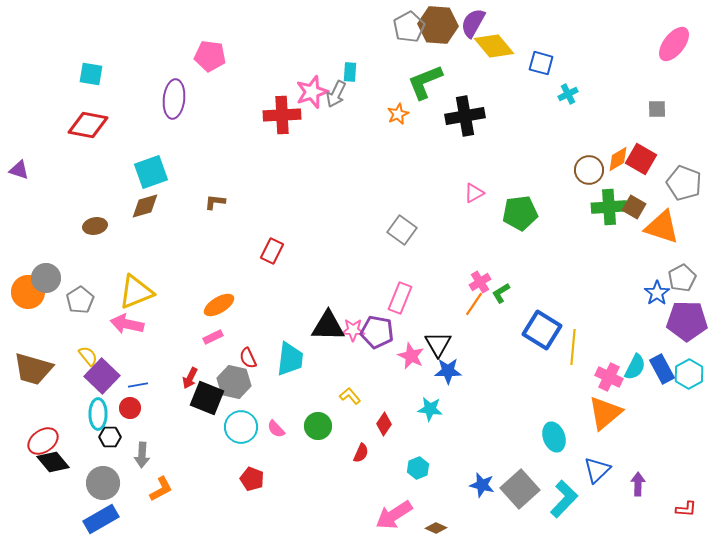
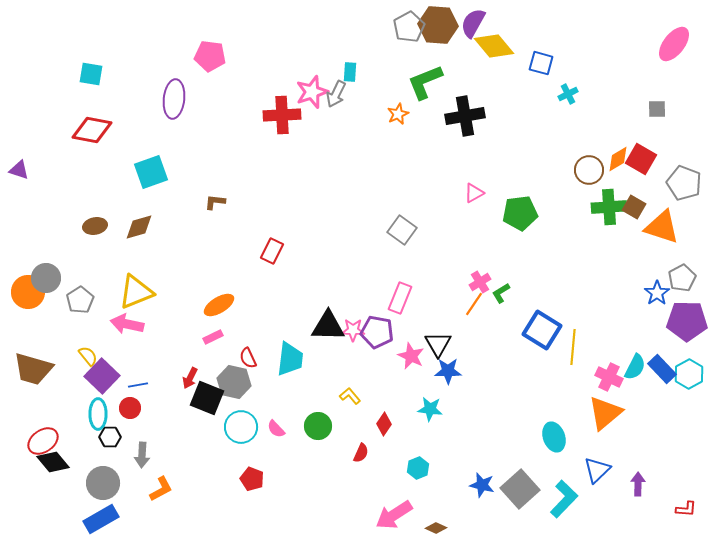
red diamond at (88, 125): moved 4 px right, 5 px down
brown diamond at (145, 206): moved 6 px left, 21 px down
blue rectangle at (662, 369): rotated 16 degrees counterclockwise
